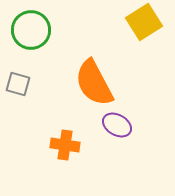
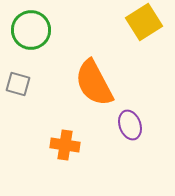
purple ellipse: moved 13 px right; rotated 40 degrees clockwise
